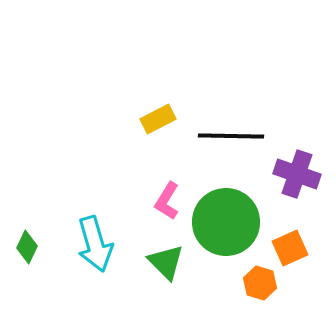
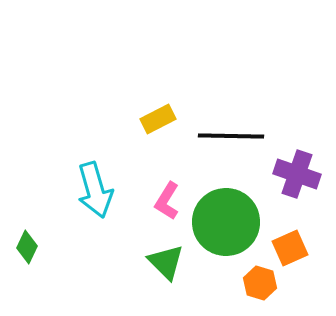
cyan arrow: moved 54 px up
